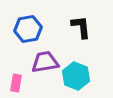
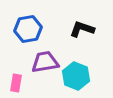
black L-shape: moved 1 px right, 2 px down; rotated 65 degrees counterclockwise
